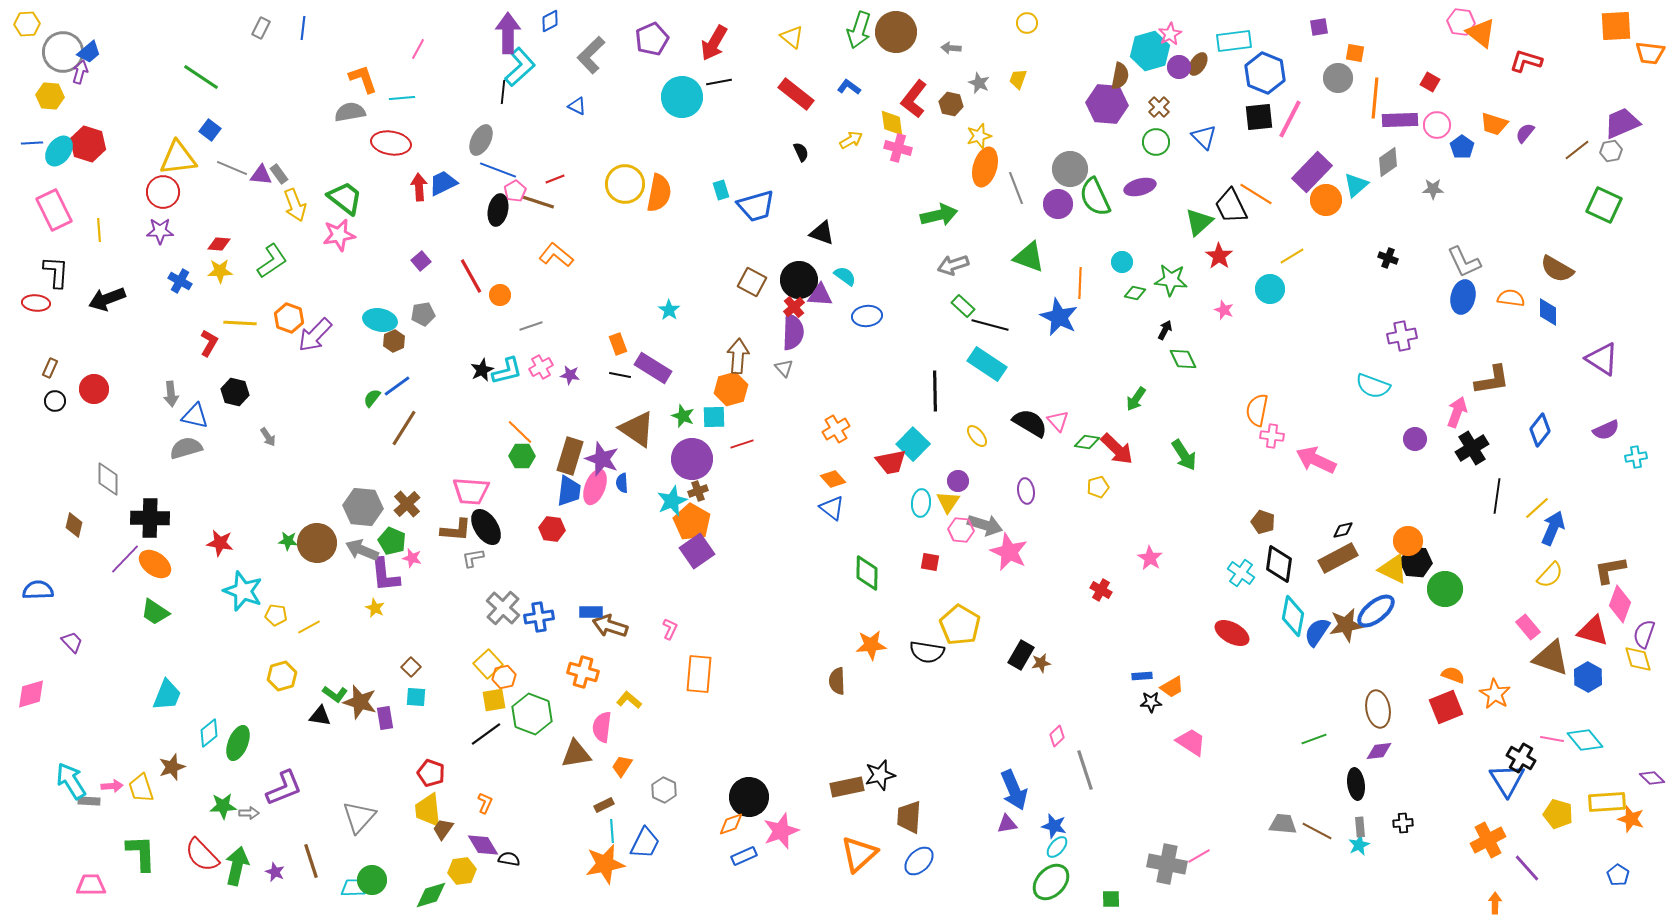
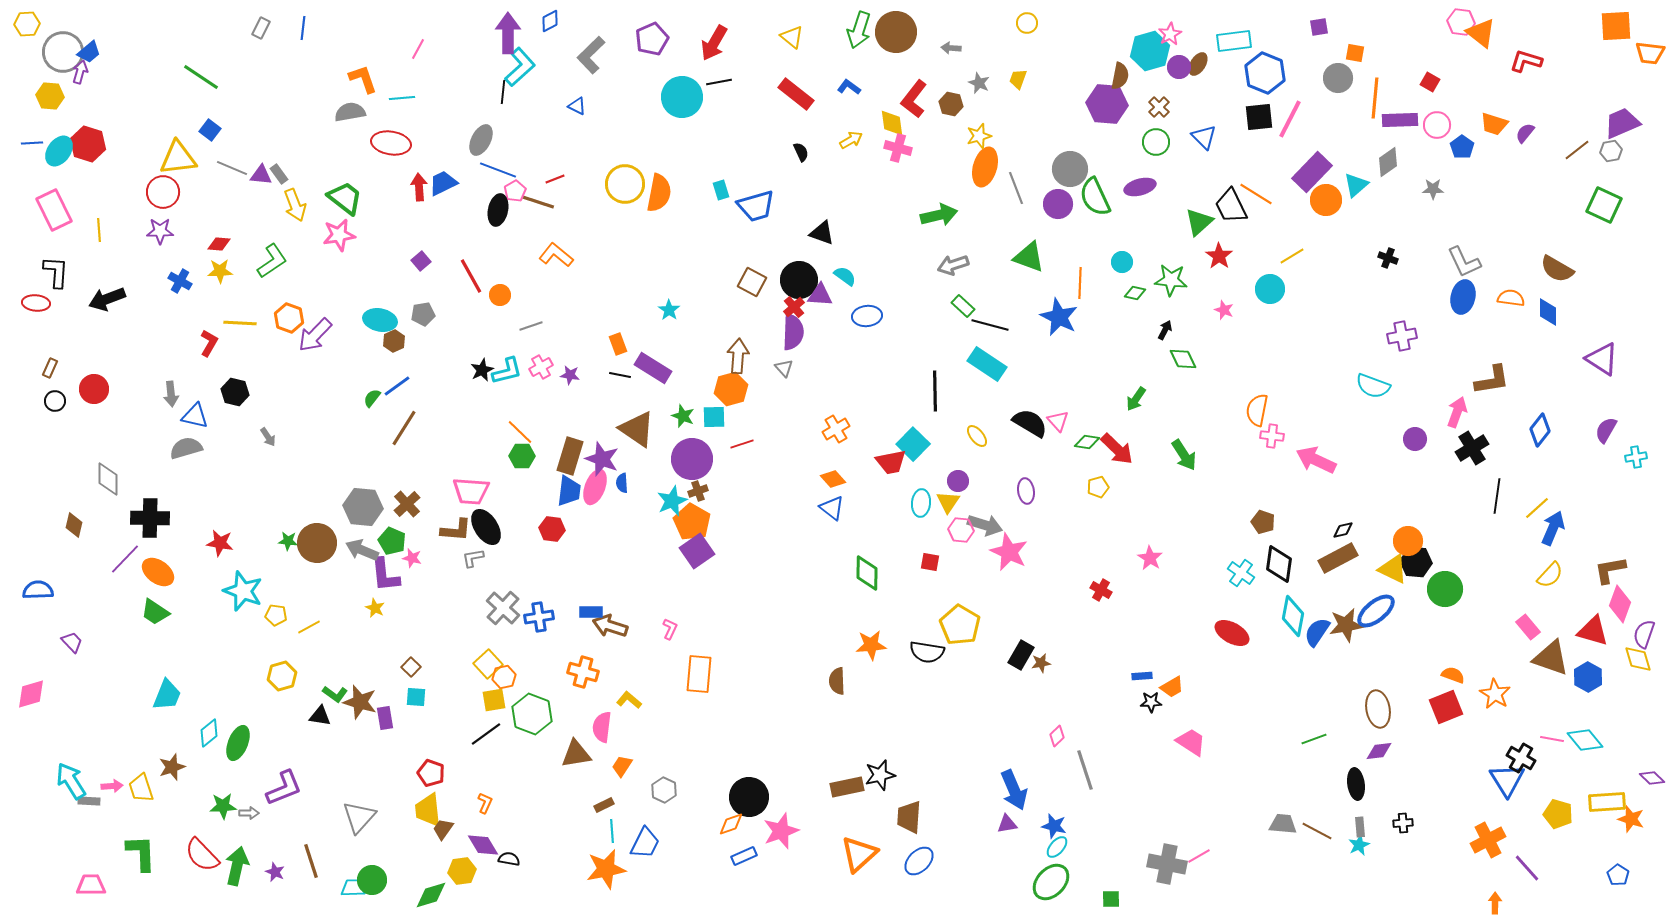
purple semicircle at (1606, 430): rotated 144 degrees clockwise
orange ellipse at (155, 564): moved 3 px right, 8 px down
orange star at (605, 864): moved 1 px right, 5 px down
